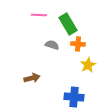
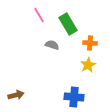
pink line: rotated 56 degrees clockwise
orange cross: moved 12 px right, 1 px up
brown arrow: moved 16 px left, 17 px down
